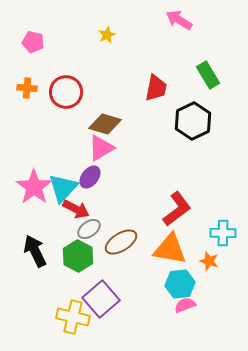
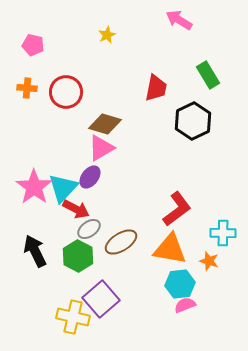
pink pentagon: moved 3 px down
